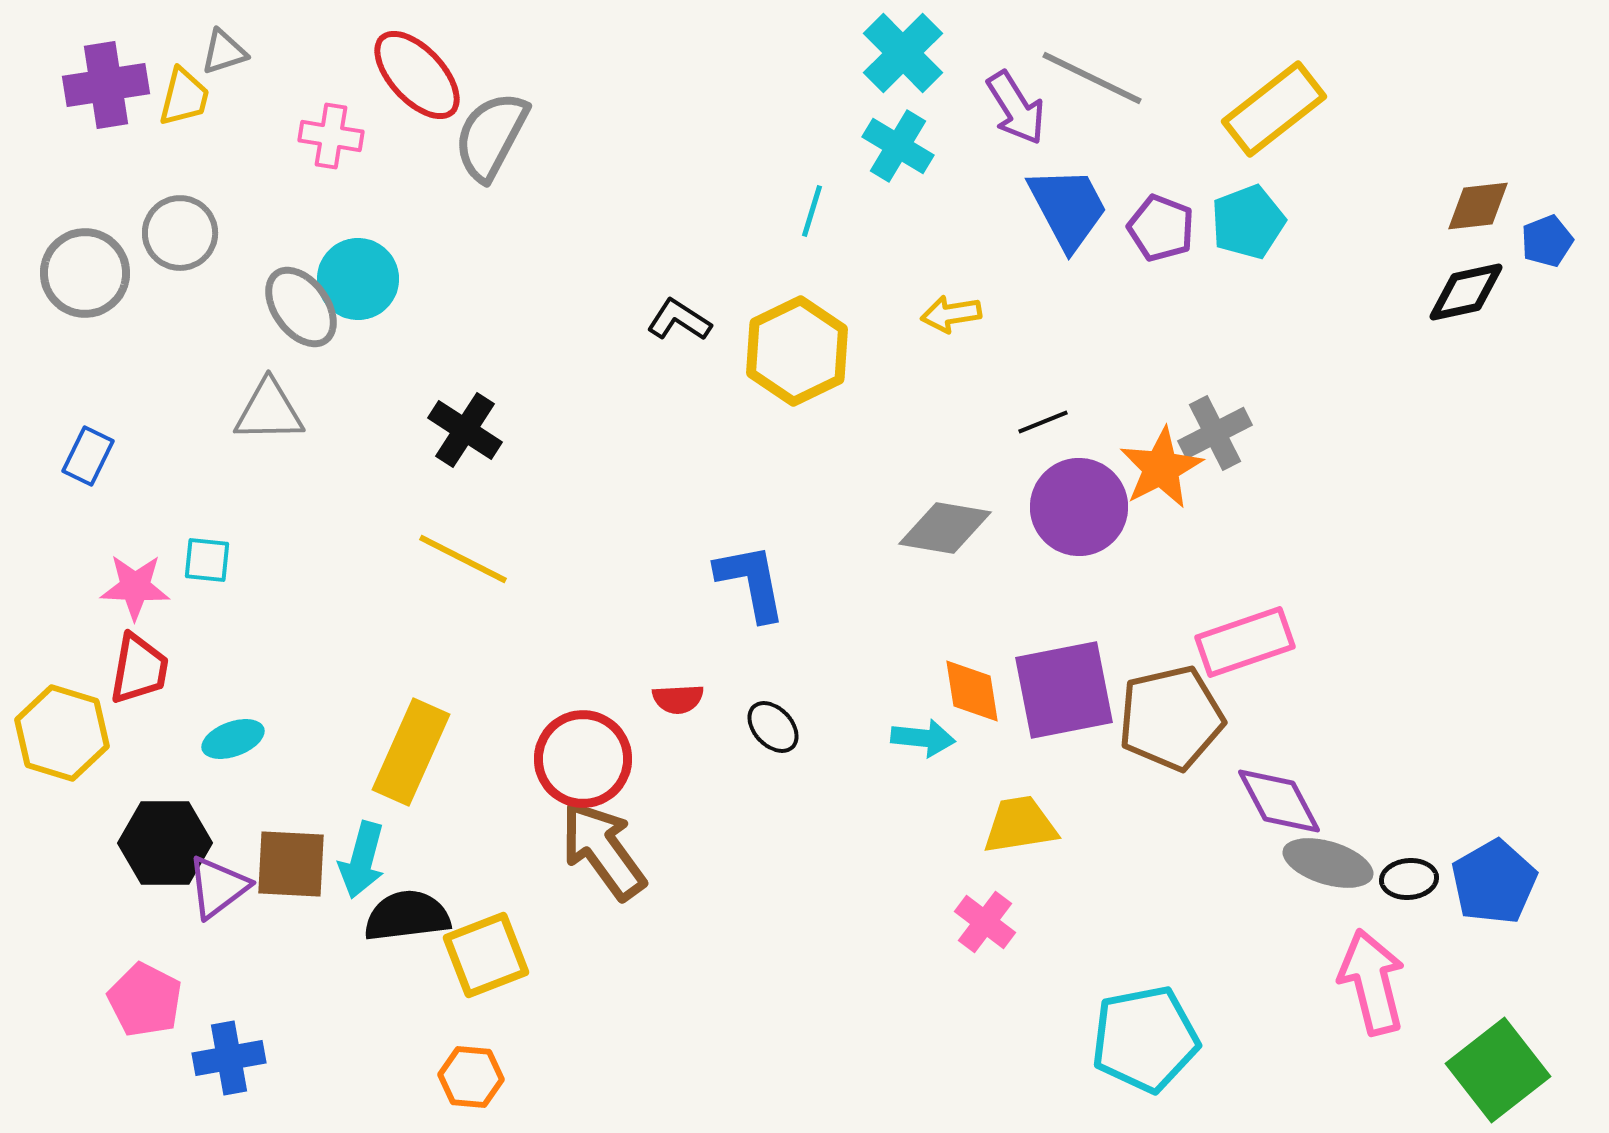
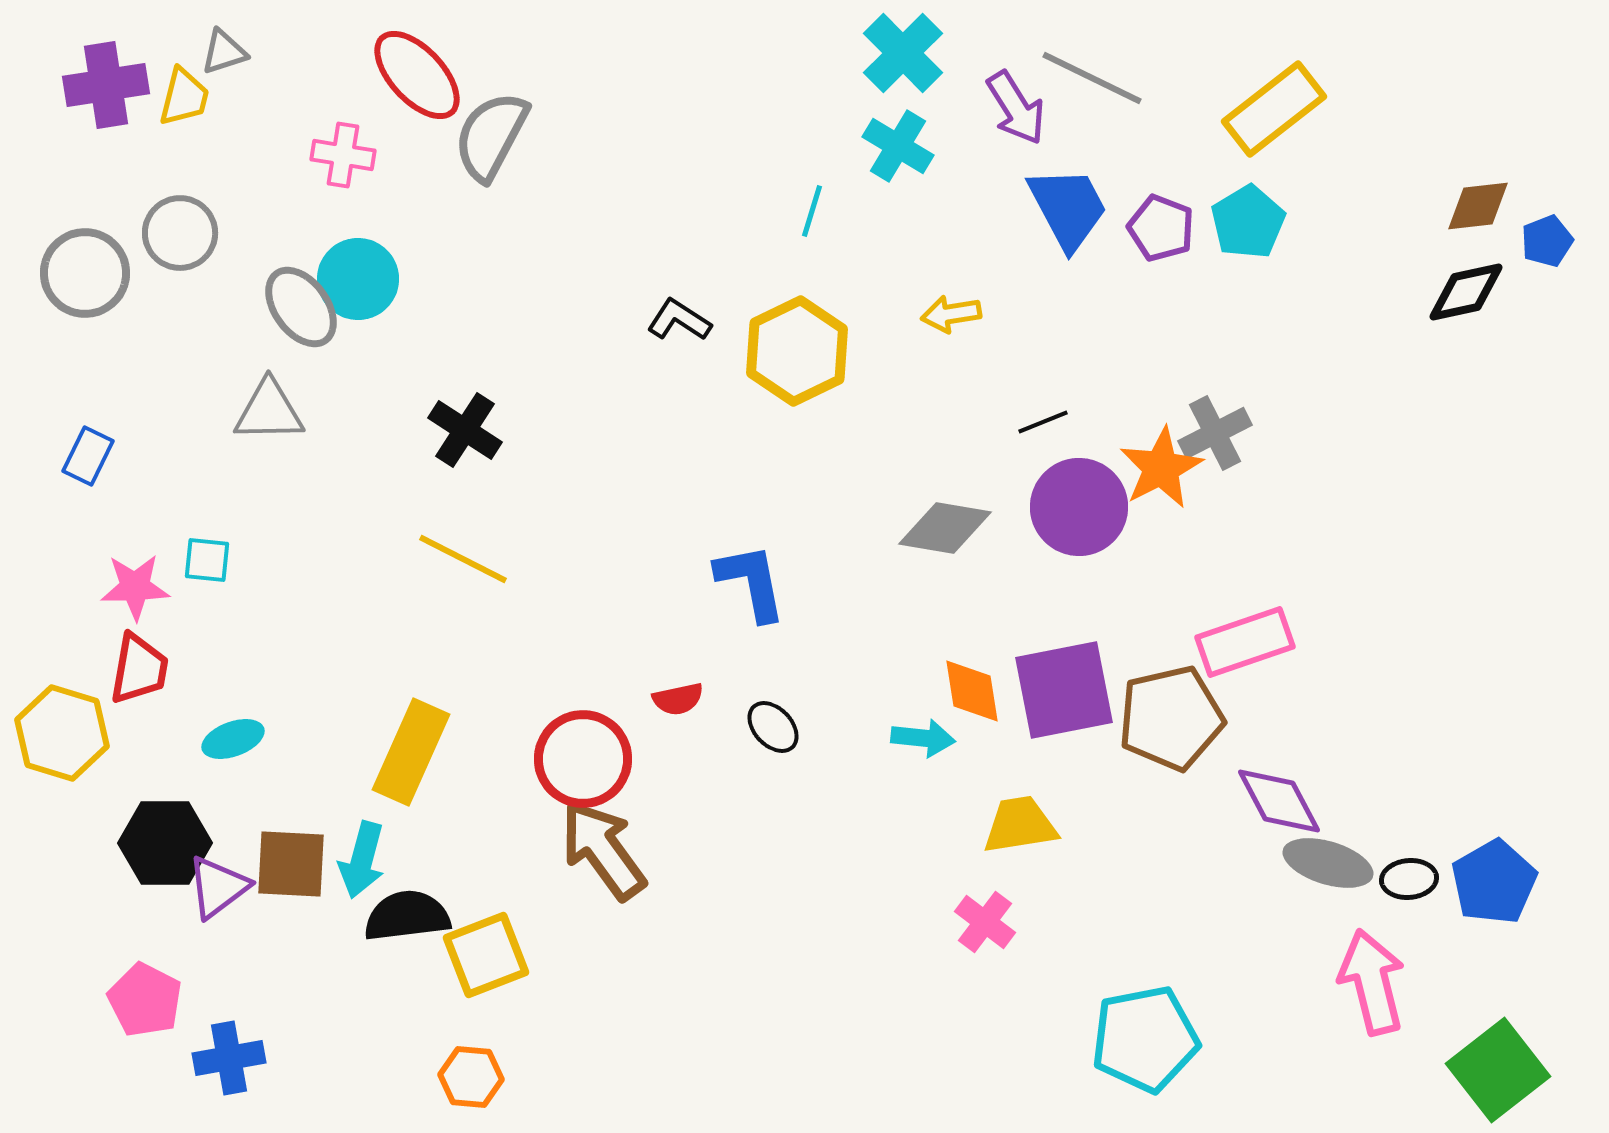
pink cross at (331, 136): moved 12 px right, 19 px down
cyan pentagon at (1248, 222): rotated 10 degrees counterclockwise
pink star at (135, 587): rotated 4 degrees counterclockwise
red semicircle at (678, 699): rotated 9 degrees counterclockwise
